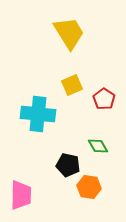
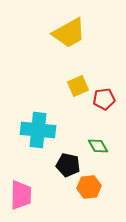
yellow trapezoid: rotated 93 degrees clockwise
yellow square: moved 6 px right, 1 px down
red pentagon: rotated 30 degrees clockwise
cyan cross: moved 16 px down
orange hexagon: rotated 15 degrees counterclockwise
